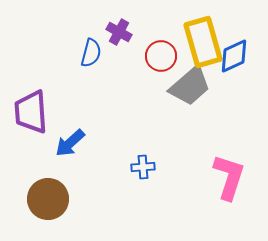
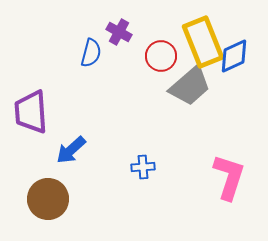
yellow rectangle: rotated 6 degrees counterclockwise
blue arrow: moved 1 px right, 7 px down
